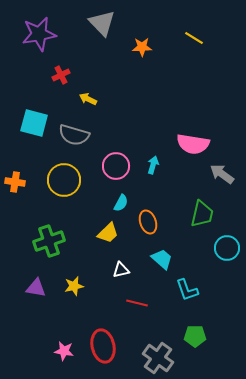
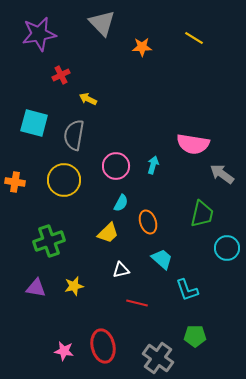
gray semicircle: rotated 84 degrees clockwise
